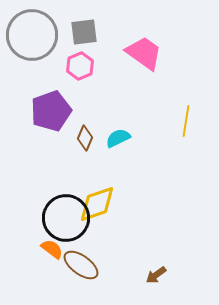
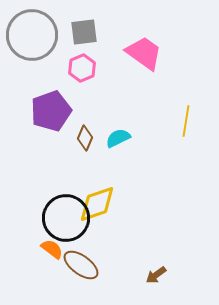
pink hexagon: moved 2 px right, 2 px down
